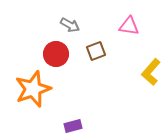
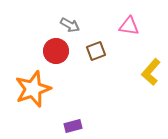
red circle: moved 3 px up
